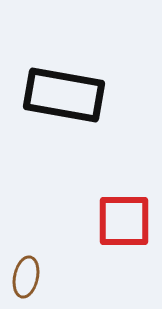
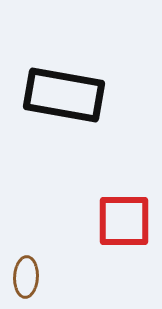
brown ellipse: rotated 9 degrees counterclockwise
